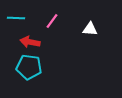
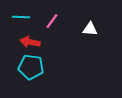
cyan line: moved 5 px right, 1 px up
cyan pentagon: moved 2 px right
